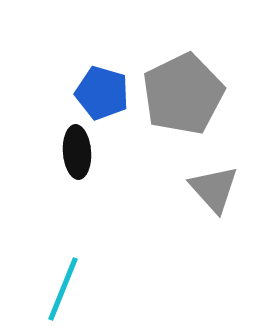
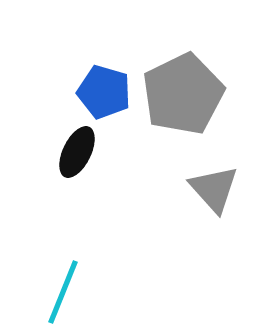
blue pentagon: moved 2 px right, 1 px up
black ellipse: rotated 30 degrees clockwise
cyan line: moved 3 px down
